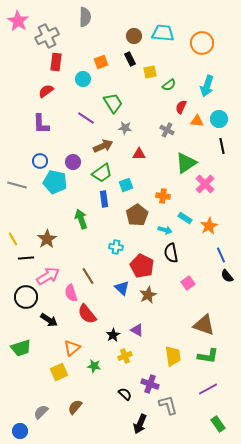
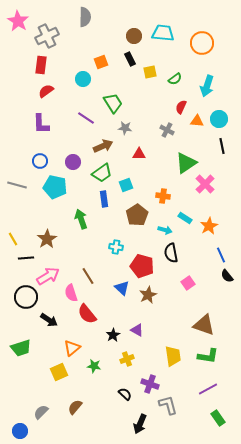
red rectangle at (56, 62): moved 15 px left, 3 px down
green semicircle at (169, 85): moved 6 px right, 6 px up
cyan pentagon at (55, 182): moved 5 px down
red pentagon at (142, 266): rotated 10 degrees counterclockwise
yellow cross at (125, 356): moved 2 px right, 3 px down
green rectangle at (218, 424): moved 6 px up
